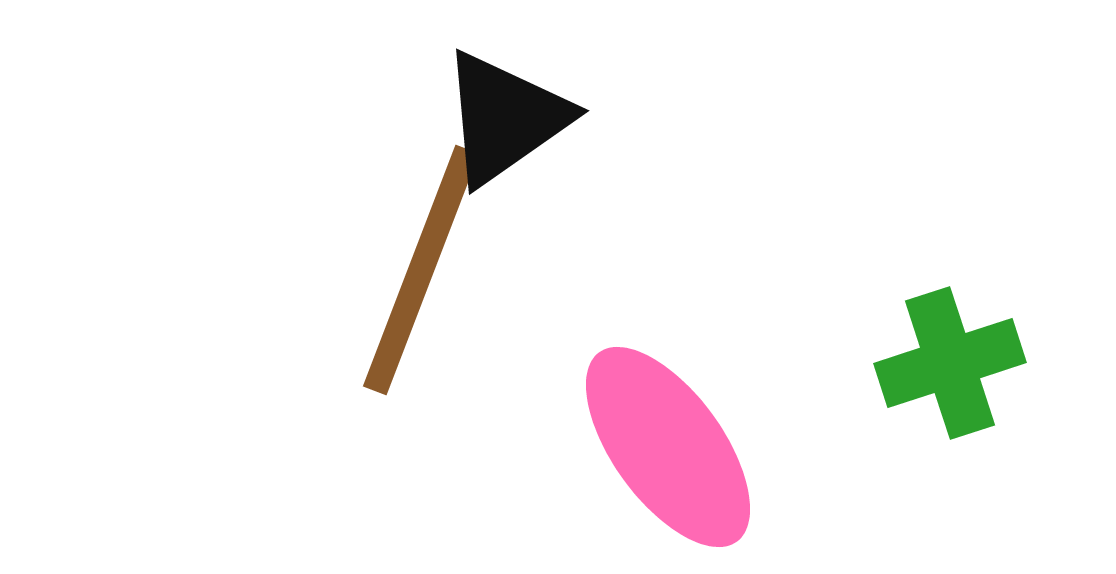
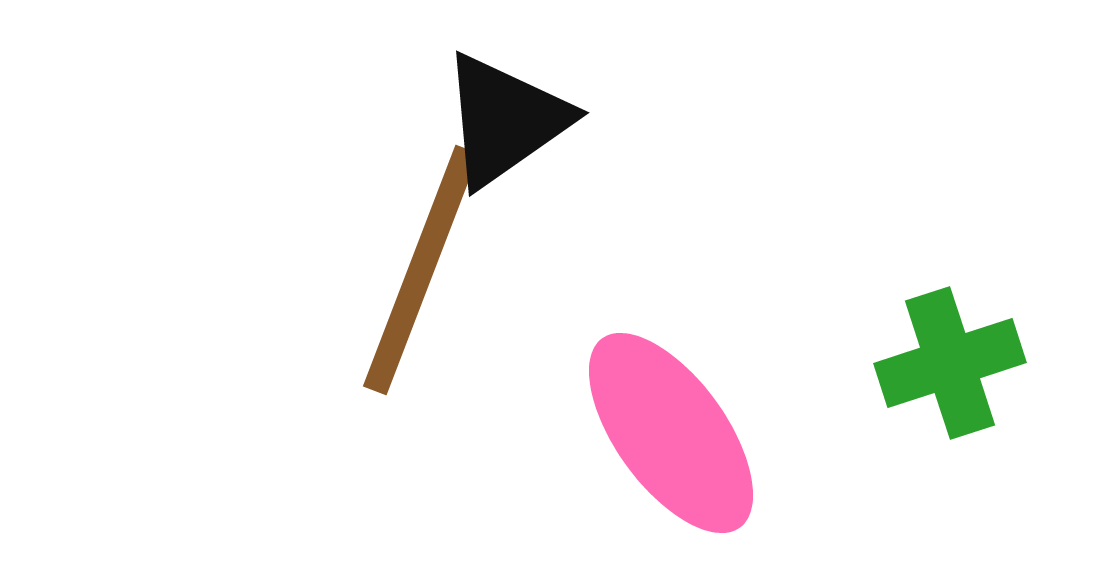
black triangle: moved 2 px down
pink ellipse: moved 3 px right, 14 px up
